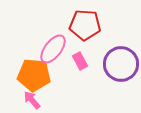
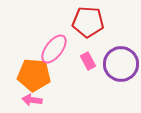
red pentagon: moved 3 px right, 3 px up
pink ellipse: moved 1 px right
pink rectangle: moved 8 px right
pink arrow: rotated 42 degrees counterclockwise
